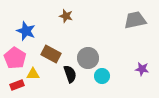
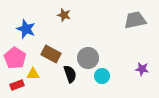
brown star: moved 2 px left, 1 px up
blue star: moved 2 px up
